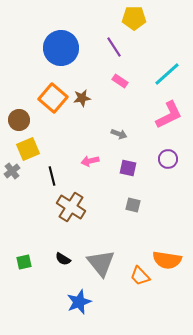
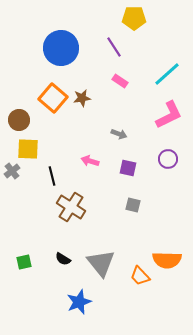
yellow square: rotated 25 degrees clockwise
pink arrow: rotated 30 degrees clockwise
orange semicircle: rotated 8 degrees counterclockwise
